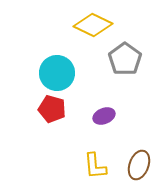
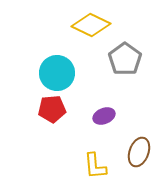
yellow diamond: moved 2 px left
red pentagon: rotated 20 degrees counterclockwise
brown ellipse: moved 13 px up
